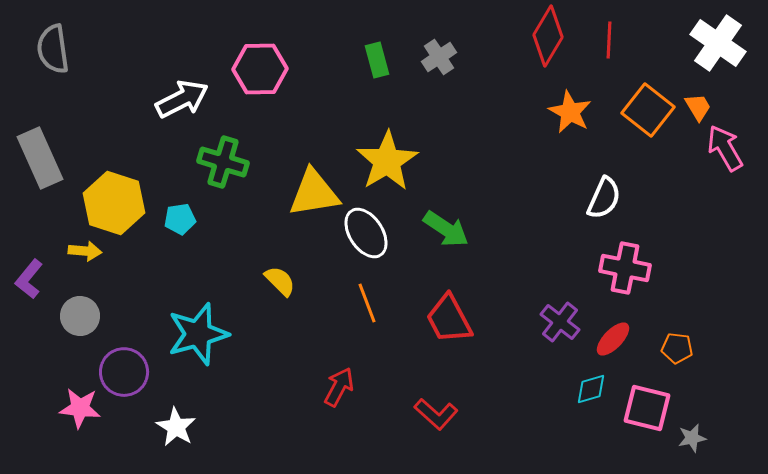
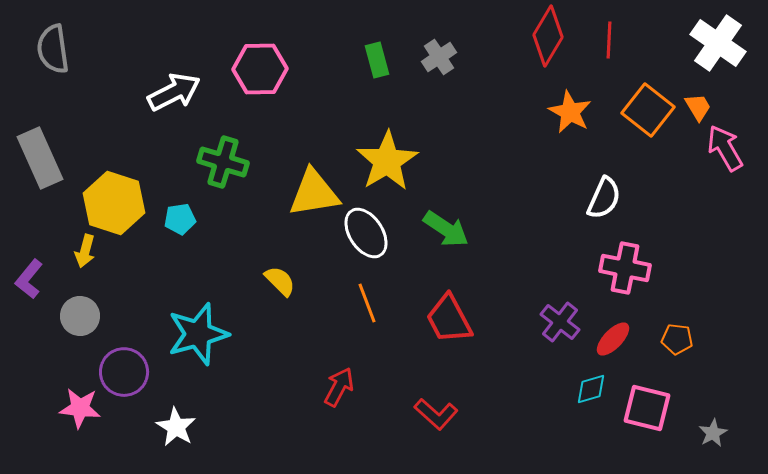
white arrow: moved 8 px left, 7 px up
yellow arrow: rotated 100 degrees clockwise
orange pentagon: moved 9 px up
gray star: moved 21 px right, 5 px up; rotated 16 degrees counterclockwise
